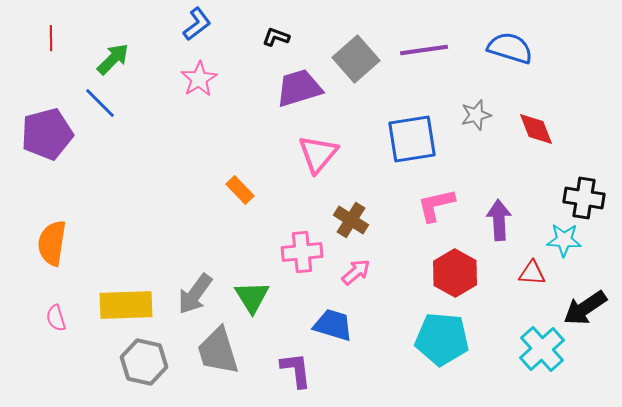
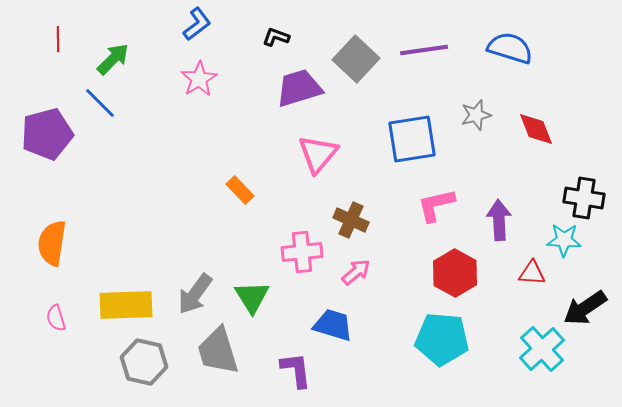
red line: moved 7 px right, 1 px down
gray square: rotated 6 degrees counterclockwise
brown cross: rotated 8 degrees counterclockwise
